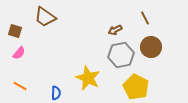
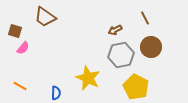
pink semicircle: moved 4 px right, 5 px up
